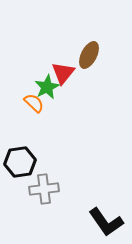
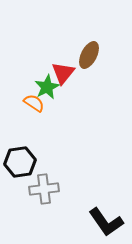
orange semicircle: rotated 10 degrees counterclockwise
